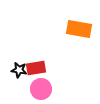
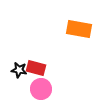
red rectangle: rotated 24 degrees clockwise
